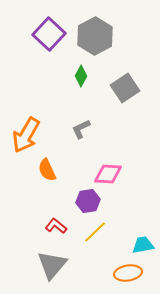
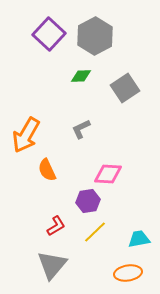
green diamond: rotated 60 degrees clockwise
red L-shape: rotated 110 degrees clockwise
cyan trapezoid: moved 4 px left, 6 px up
